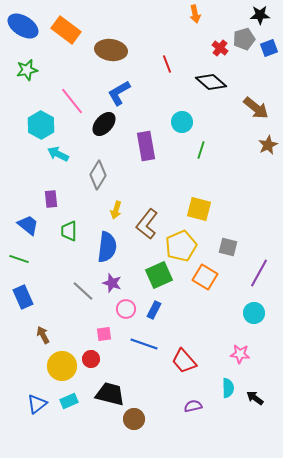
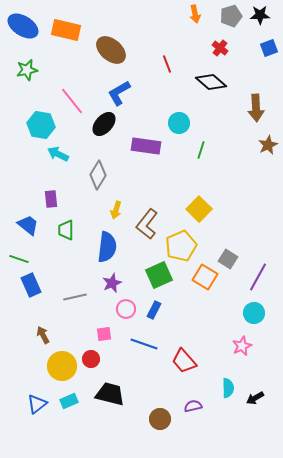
orange rectangle at (66, 30): rotated 24 degrees counterclockwise
gray pentagon at (244, 39): moved 13 px left, 23 px up
brown ellipse at (111, 50): rotated 32 degrees clockwise
brown arrow at (256, 108): rotated 48 degrees clockwise
cyan circle at (182, 122): moved 3 px left, 1 px down
cyan hexagon at (41, 125): rotated 20 degrees counterclockwise
purple rectangle at (146, 146): rotated 72 degrees counterclockwise
yellow square at (199, 209): rotated 30 degrees clockwise
green trapezoid at (69, 231): moved 3 px left, 1 px up
gray square at (228, 247): moved 12 px down; rotated 18 degrees clockwise
purple line at (259, 273): moved 1 px left, 4 px down
purple star at (112, 283): rotated 30 degrees clockwise
gray line at (83, 291): moved 8 px left, 6 px down; rotated 55 degrees counterclockwise
blue rectangle at (23, 297): moved 8 px right, 12 px up
pink star at (240, 354): moved 2 px right, 8 px up; rotated 30 degrees counterclockwise
black arrow at (255, 398): rotated 66 degrees counterclockwise
brown circle at (134, 419): moved 26 px right
